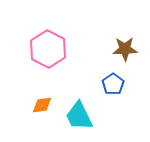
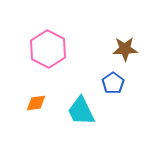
blue pentagon: moved 1 px up
orange diamond: moved 6 px left, 2 px up
cyan trapezoid: moved 2 px right, 5 px up
